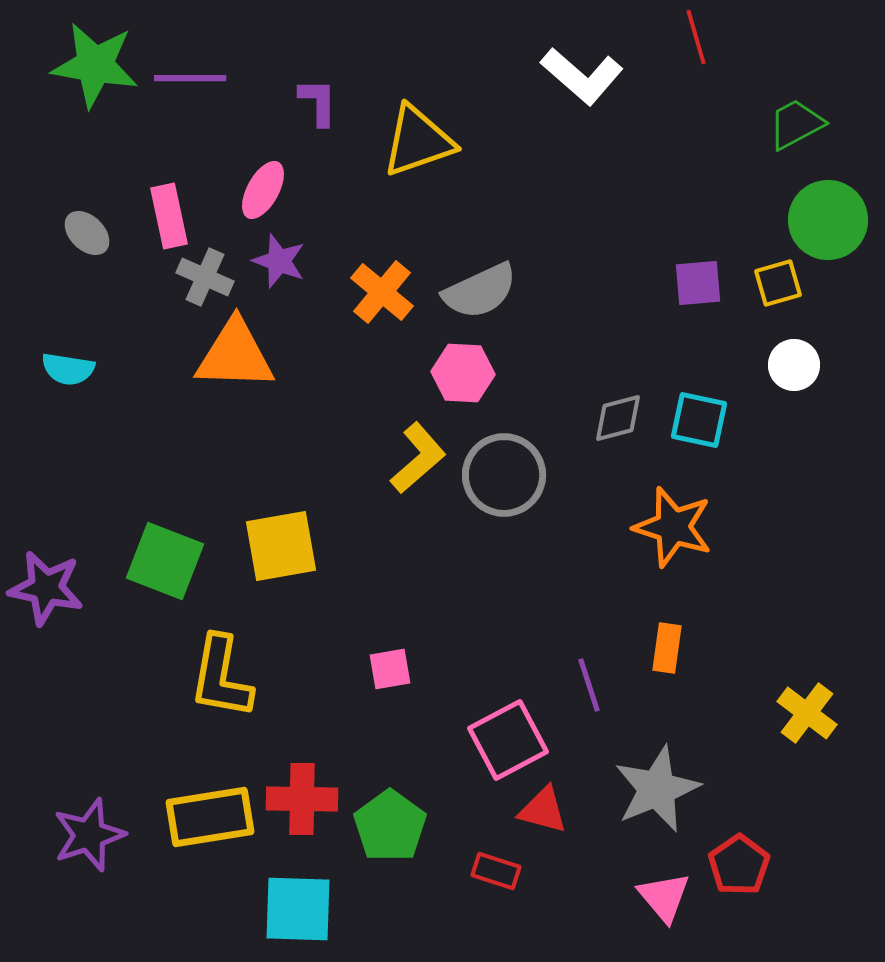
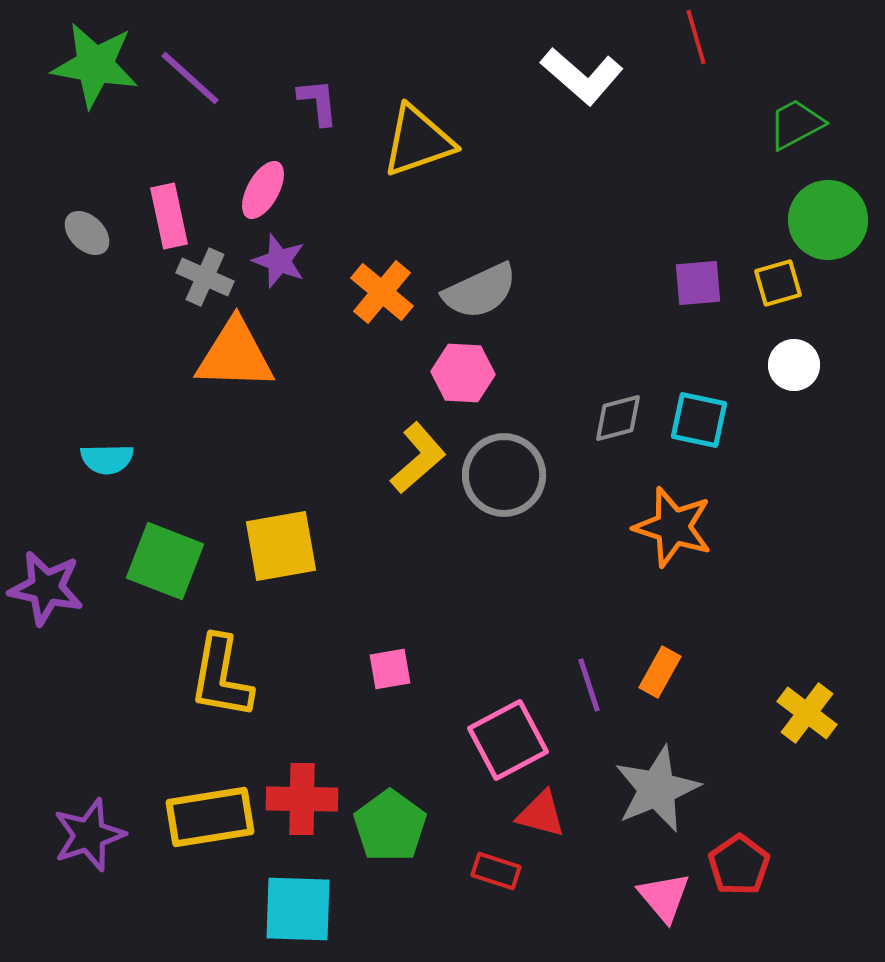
purple line at (190, 78): rotated 42 degrees clockwise
purple L-shape at (318, 102): rotated 6 degrees counterclockwise
cyan semicircle at (68, 369): moved 39 px right, 90 px down; rotated 10 degrees counterclockwise
orange rectangle at (667, 648): moved 7 px left, 24 px down; rotated 21 degrees clockwise
red triangle at (543, 810): moved 2 px left, 4 px down
